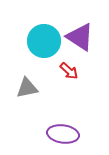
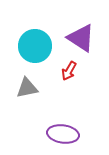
purple triangle: moved 1 px right, 1 px down
cyan circle: moved 9 px left, 5 px down
red arrow: rotated 78 degrees clockwise
